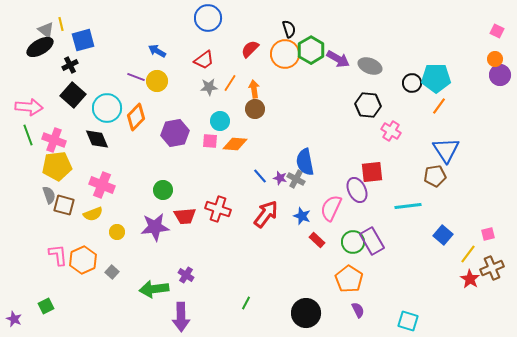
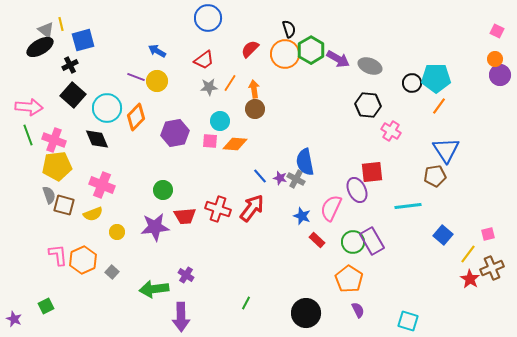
red arrow at (266, 214): moved 14 px left, 6 px up
